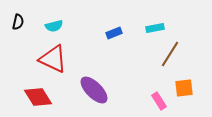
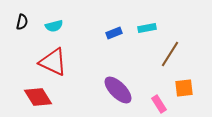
black semicircle: moved 4 px right
cyan rectangle: moved 8 px left
red triangle: moved 3 px down
purple ellipse: moved 24 px right
pink rectangle: moved 3 px down
